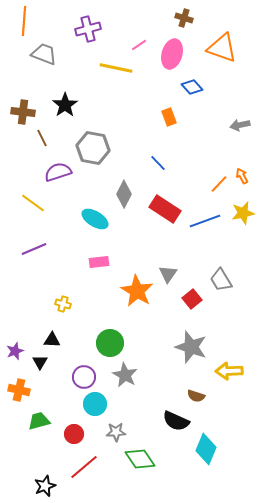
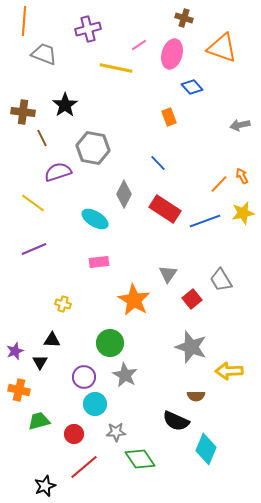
orange star at (137, 291): moved 3 px left, 9 px down
brown semicircle at (196, 396): rotated 18 degrees counterclockwise
